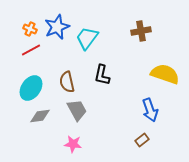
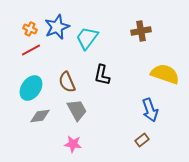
brown semicircle: rotated 10 degrees counterclockwise
